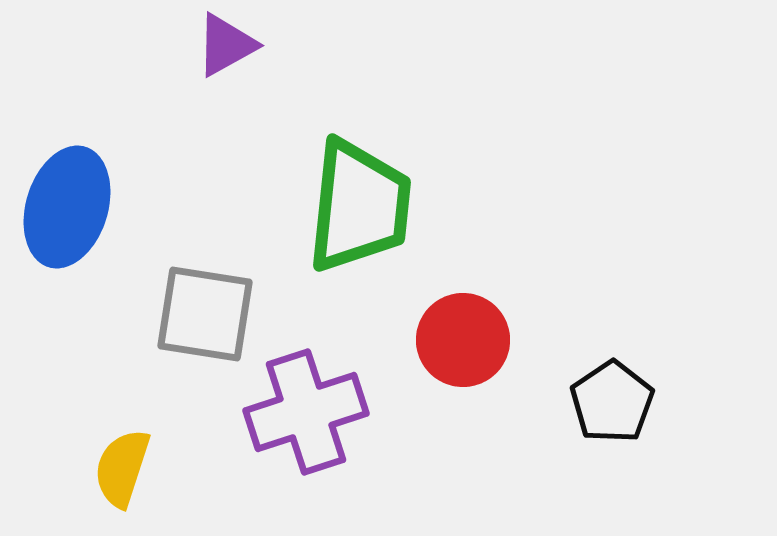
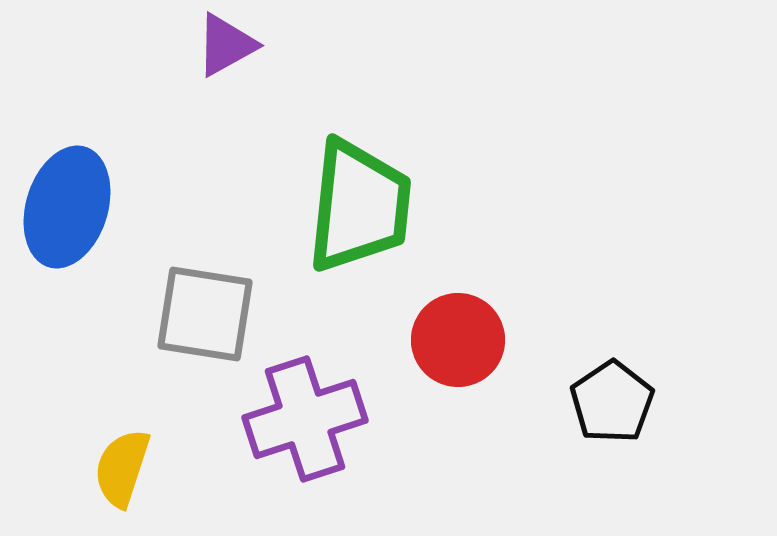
red circle: moved 5 px left
purple cross: moved 1 px left, 7 px down
